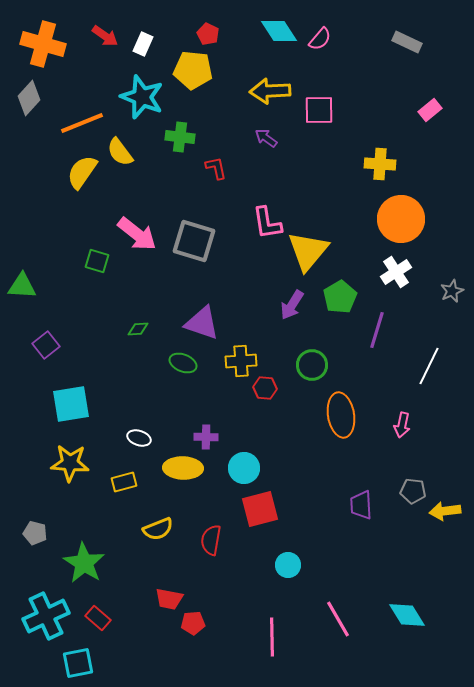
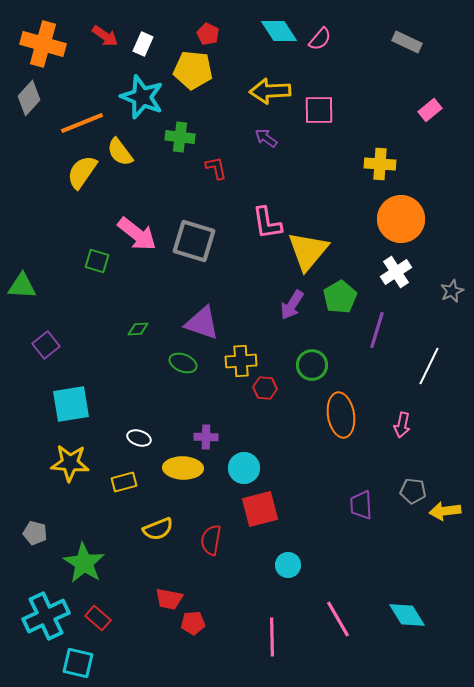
cyan square at (78, 663): rotated 24 degrees clockwise
